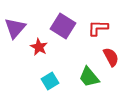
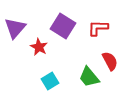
red semicircle: moved 1 px left, 4 px down
